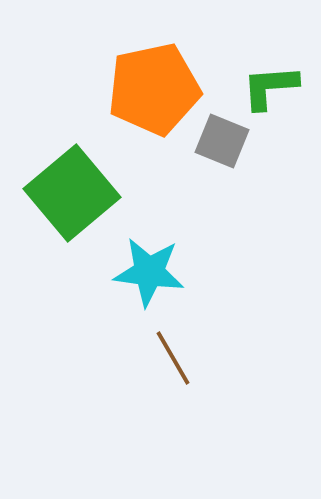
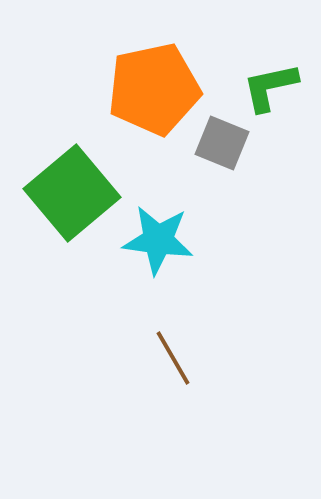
green L-shape: rotated 8 degrees counterclockwise
gray square: moved 2 px down
cyan star: moved 9 px right, 32 px up
